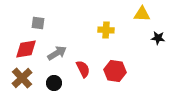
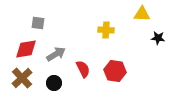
gray arrow: moved 1 px left, 1 px down
